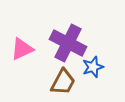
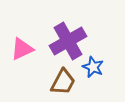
purple cross: moved 2 px up; rotated 33 degrees clockwise
blue star: rotated 30 degrees counterclockwise
